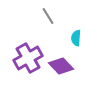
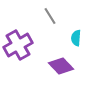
gray line: moved 2 px right
purple cross: moved 10 px left, 13 px up
